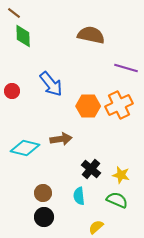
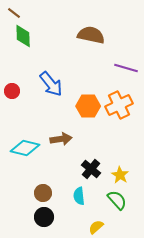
yellow star: moved 1 px left; rotated 18 degrees clockwise
green semicircle: rotated 25 degrees clockwise
